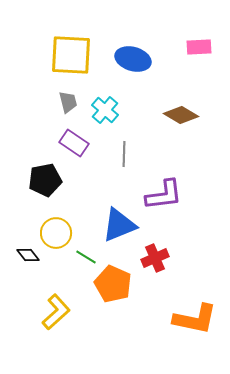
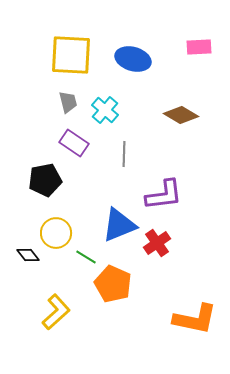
red cross: moved 2 px right, 15 px up; rotated 12 degrees counterclockwise
